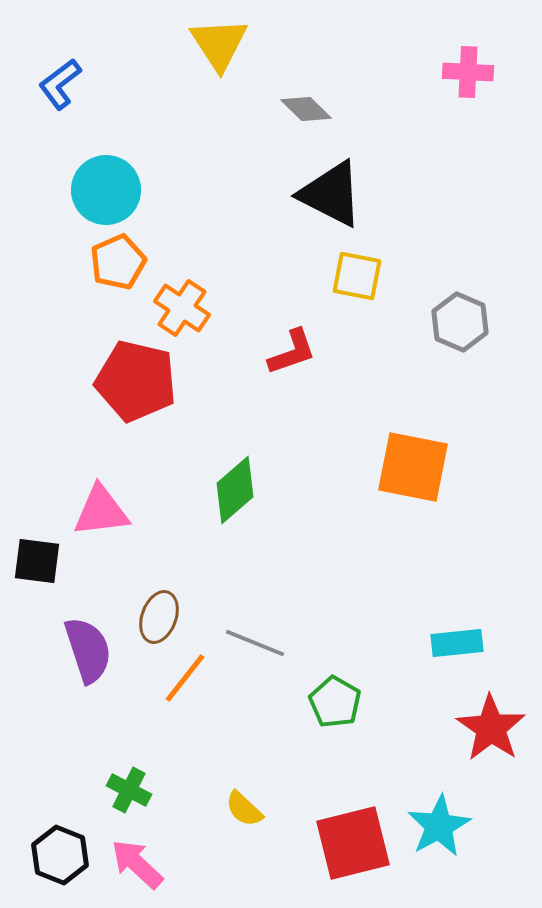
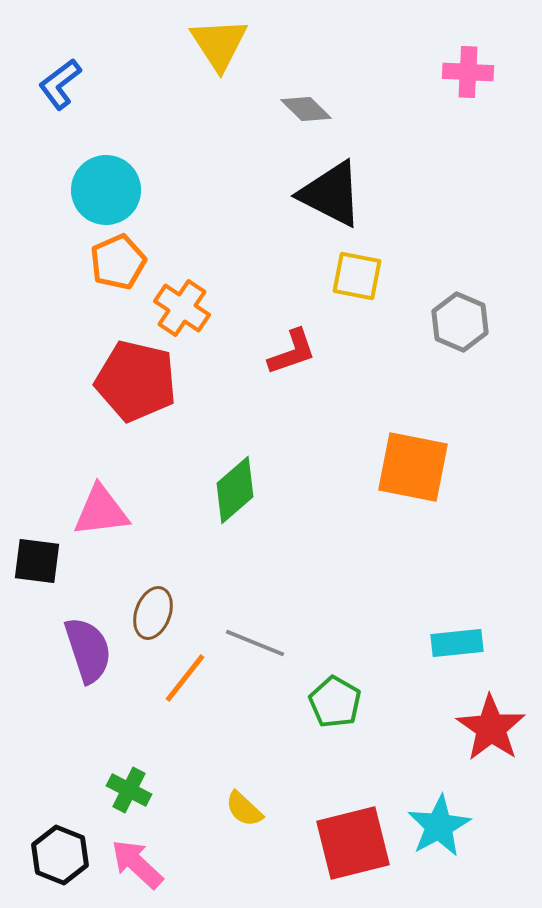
brown ellipse: moved 6 px left, 4 px up
